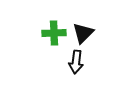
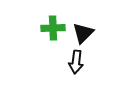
green cross: moved 1 px left, 5 px up
